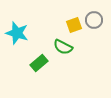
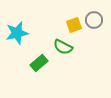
cyan star: rotated 30 degrees counterclockwise
